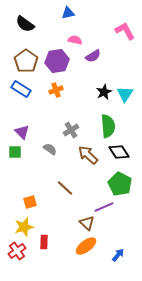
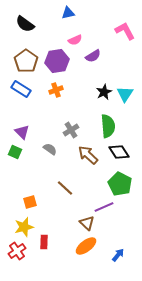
pink semicircle: rotated 144 degrees clockwise
green square: rotated 24 degrees clockwise
